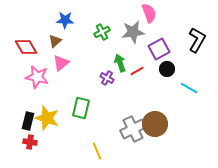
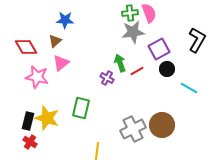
green cross: moved 28 px right, 19 px up; rotated 21 degrees clockwise
brown circle: moved 7 px right, 1 px down
red cross: rotated 24 degrees clockwise
yellow line: rotated 30 degrees clockwise
